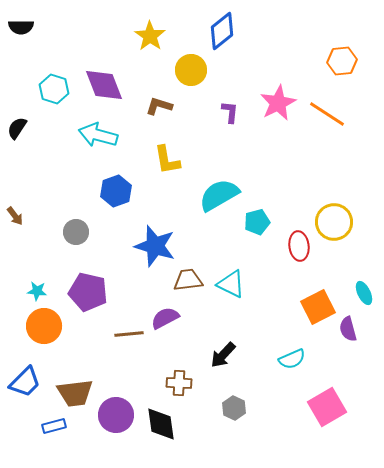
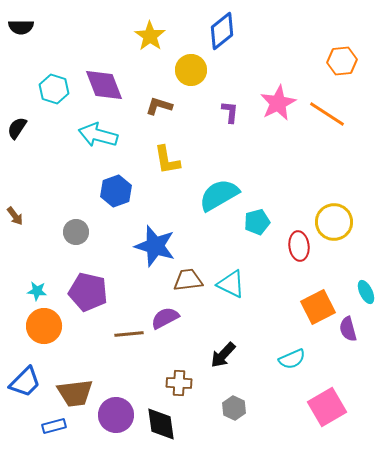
cyan ellipse at (364, 293): moved 2 px right, 1 px up
